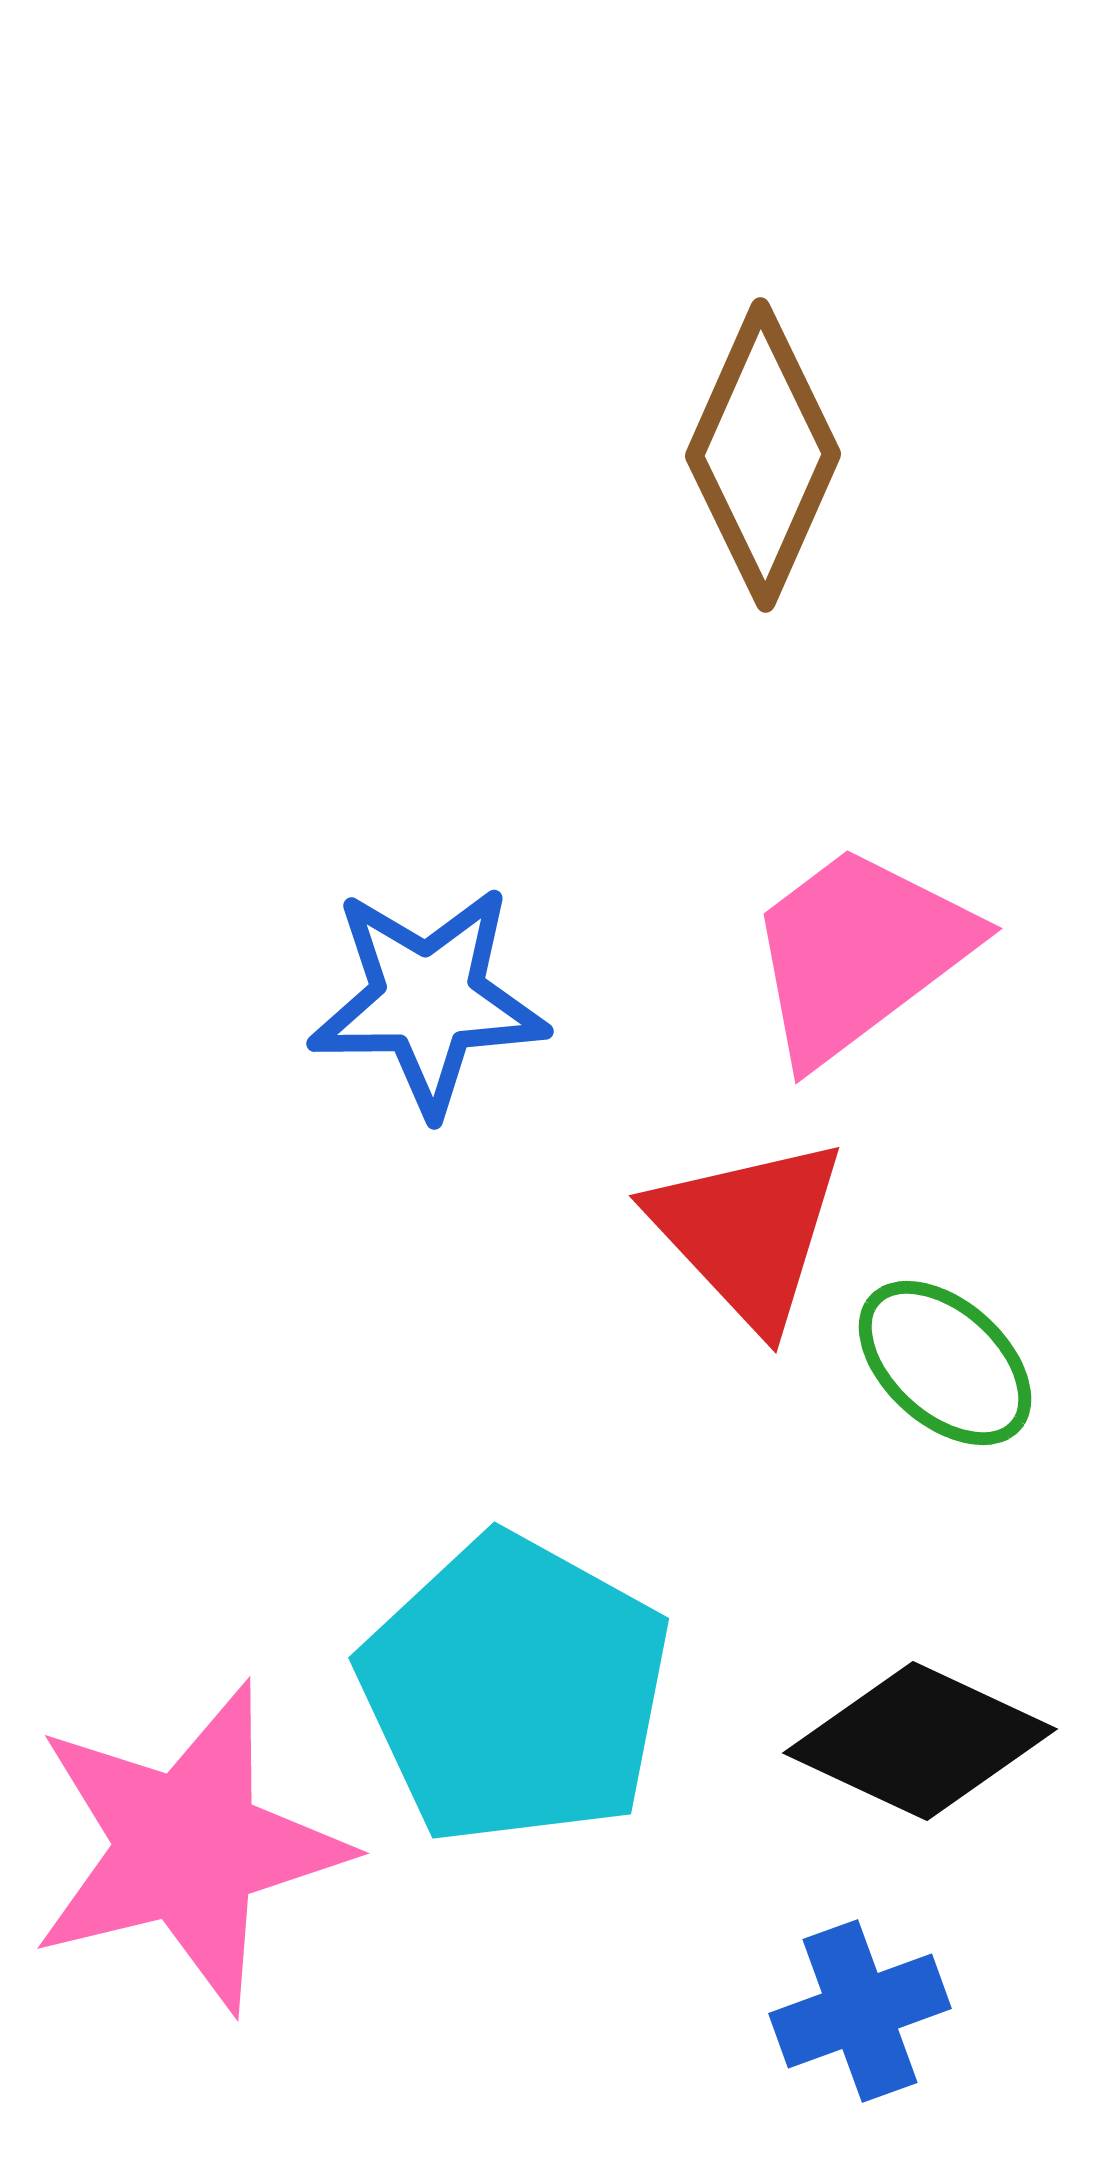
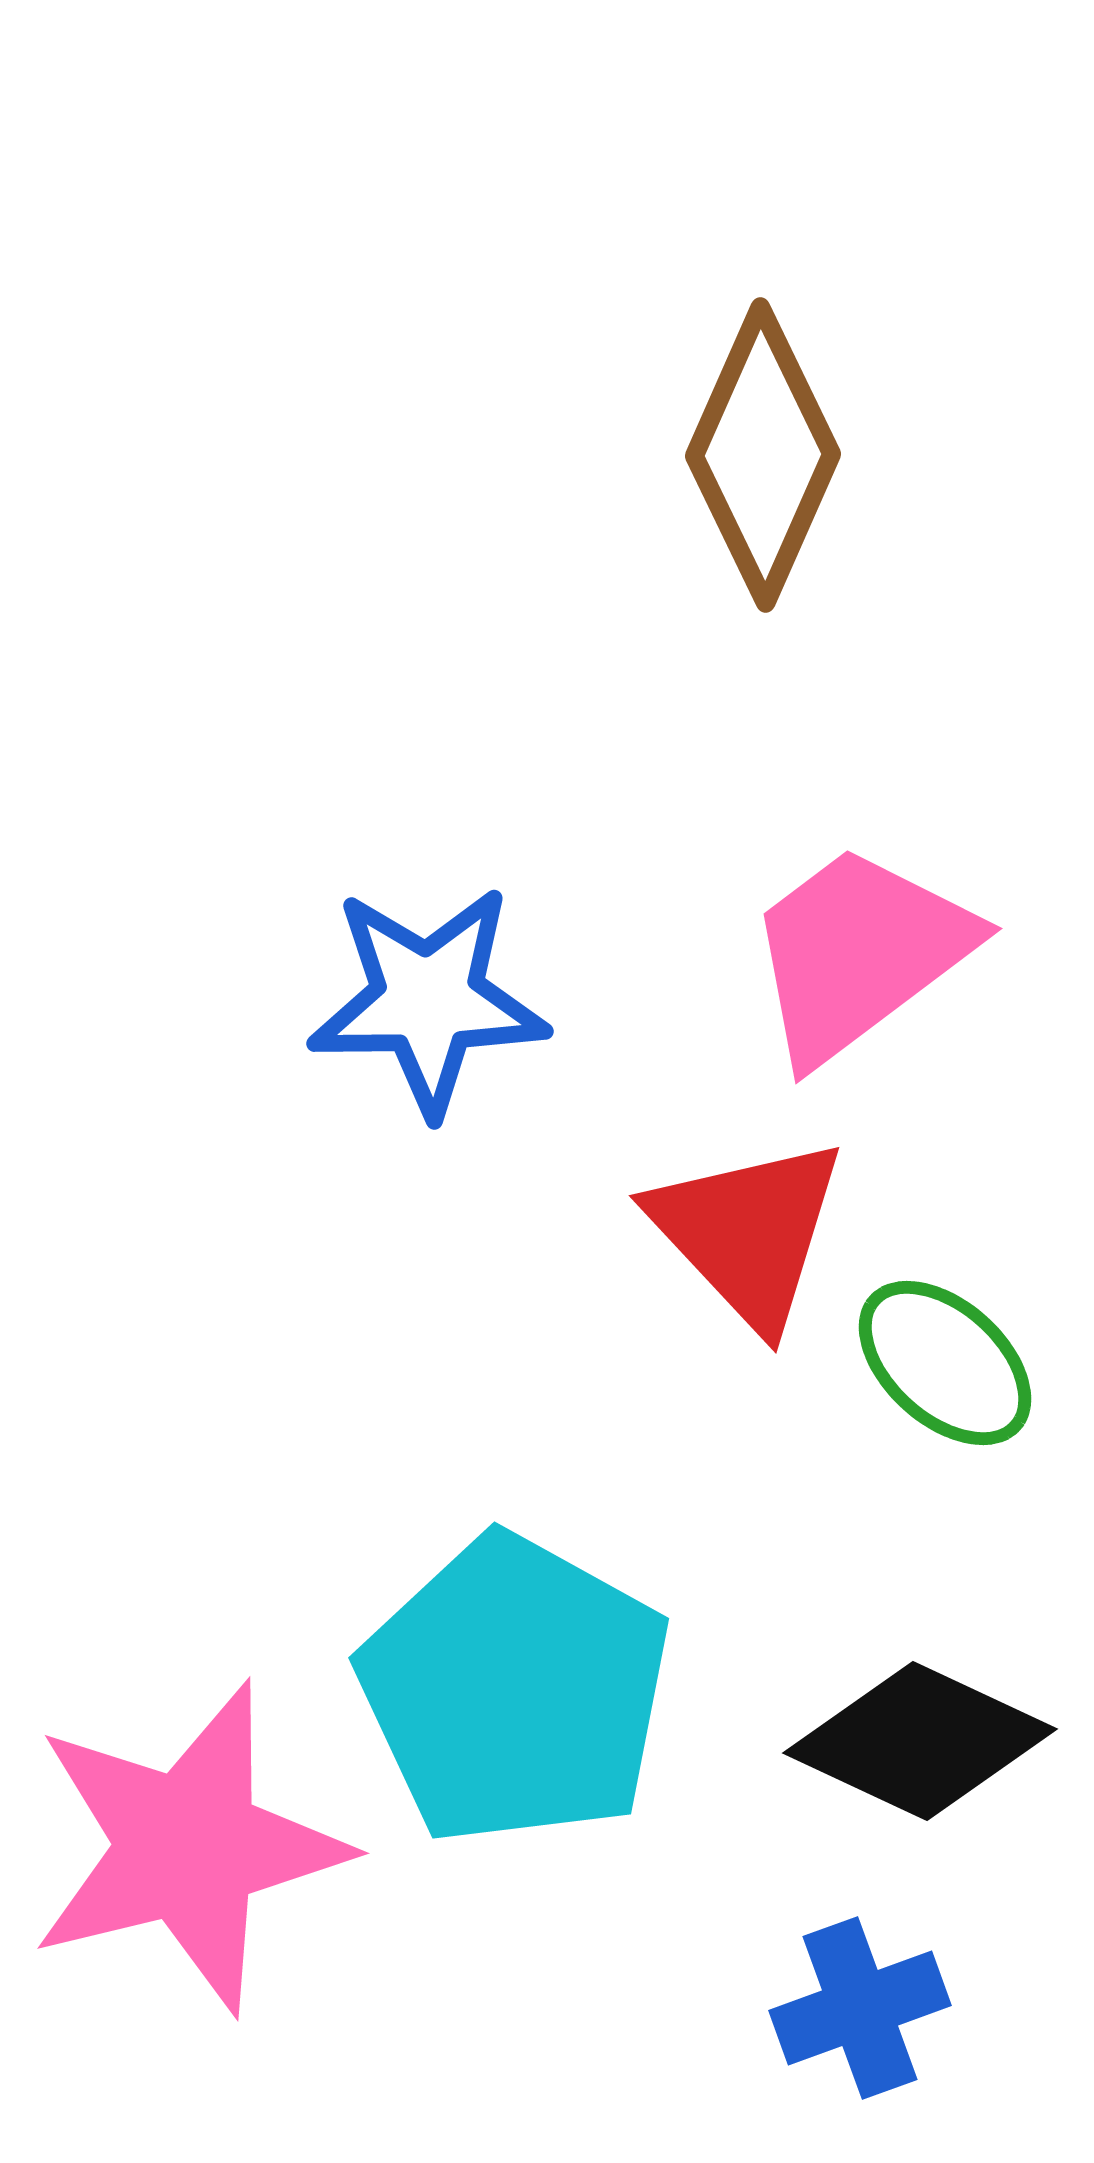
blue cross: moved 3 px up
